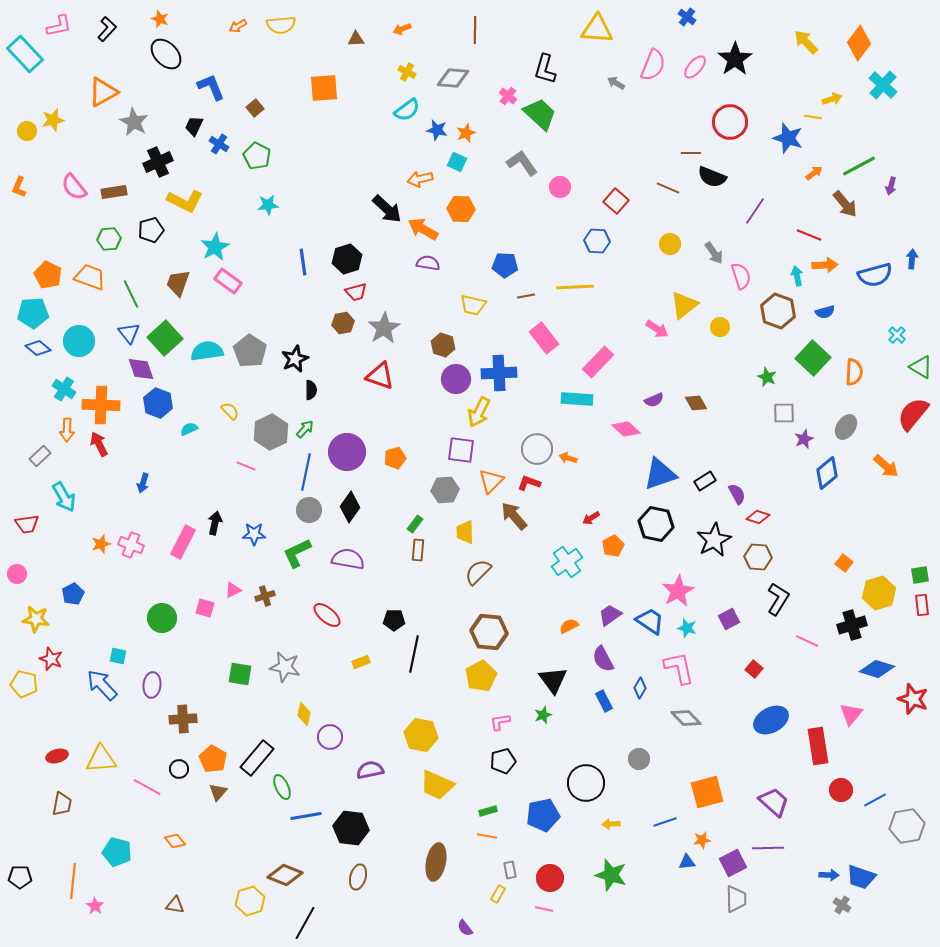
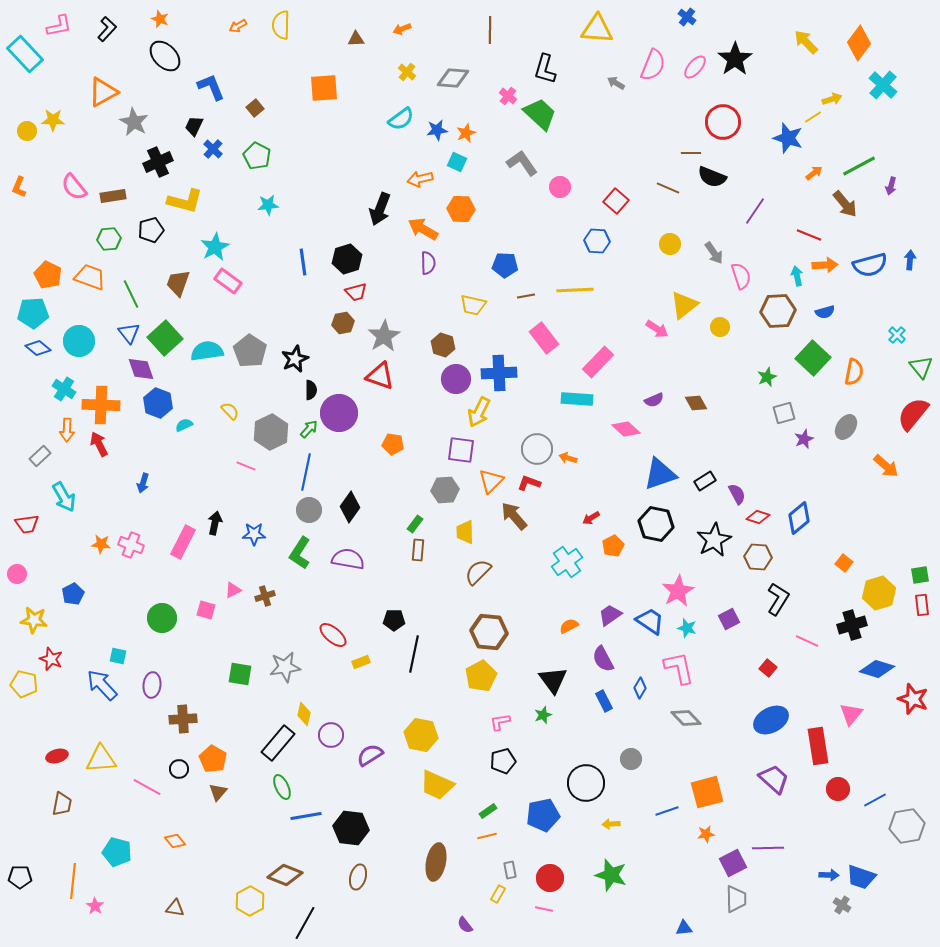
yellow semicircle at (281, 25): rotated 96 degrees clockwise
brown line at (475, 30): moved 15 px right
black ellipse at (166, 54): moved 1 px left, 2 px down
yellow cross at (407, 72): rotated 12 degrees clockwise
cyan semicircle at (407, 110): moved 6 px left, 9 px down
yellow line at (813, 117): rotated 42 degrees counterclockwise
yellow star at (53, 120): rotated 15 degrees clockwise
red circle at (730, 122): moved 7 px left
blue star at (437, 130): rotated 20 degrees counterclockwise
blue cross at (219, 144): moved 6 px left, 5 px down; rotated 12 degrees clockwise
brown rectangle at (114, 192): moved 1 px left, 4 px down
yellow L-shape at (185, 201): rotated 12 degrees counterclockwise
black arrow at (387, 209): moved 7 px left; rotated 68 degrees clockwise
blue arrow at (912, 259): moved 2 px left, 1 px down
purple semicircle at (428, 263): rotated 80 degrees clockwise
blue semicircle at (875, 275): moved 5 px left, 10 px up
yellow line at (575, 287): moved 3 px down
brown hexagon at (778, 311): rotated 24 degrees counterclockwise
gray star at (384, 328): moved 8 px down
green triangle at (921, 367): rotated 20 degrees clockwise
orange semicircle at (854, 372): rotated 8 degrees clockwise
green star at (767, 377): rotated 24 degrees clockwise
gray square at (784, 413): rotated 15 degrees counterclockwise
cyan semicircle at (189, 429): moved 5 px left, 4 px up
green arrow at (305, 429): moved 4 px right
purple circle at (347, 452): moved 8 px left, 39 px up
orange pentagon at (395, 458): moved 2 px left, 14 px up; rotated 25 degrees clockwise
blue diamond at (827, 473): moved 28 px left, 45 px down
orange star at (101, 544): rotated 24 degrees clockwise
green L-shape at (297, 553): moved 3 px right; rotated 32 degrees counterclockwise
pink square at (205, 608): moved 1 px right, 2 px down
red ellipse at (327, 615): moved 6 px right, 20 px down
yellow star at (36, 619): moved 2 px left, 1 px down
gray star at (285, 667): rotated 20 degrees counterclockwise
red square at (754, 669): moved 14 px right, 1 px up
purple circle at (330, 737): moved 1 px right, 2 px up
black rectangle at (257, 758): moved 21 px right, 15 px up
gray circle at (639, 759): moved 8 px left
purple semicircle at (370, 770): moved 15 px up; rotated 20 degrees counterclockwise
red circle at (841, 790): moved 3 px left, 1 px up
purple trapezoid at (774, 802): moved 23 px up
green rectangle at (488, 811): rotated 18 degrees counterclockwise
blue line at (665, 822): moved 2 px right, 11 px up
orange line at (487, 836): rotated 24 degrees counterclockwise
orange star at (702, 840): moved 4 px right, 6 px up
blue triangle at (687, 862): moved 3 px left, 66 px down
yellow hexagon at (250, 901): rotated 12 degrees counterclockwise
brown triangle at (175, 905): moved 3 px down
purple semicircle at (465, 928): moved 3 px up
